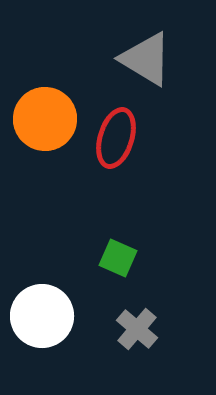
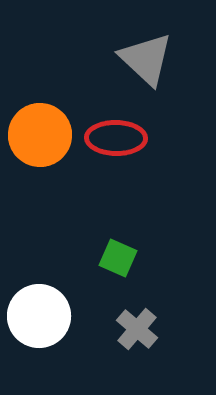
gray triangle: rotated 12 degrees clockwise
orange circle: moved 5 px left, 16 px down
red ellipse: rotated 74 degrees clockwise
white circle: moved 3 px left
